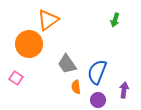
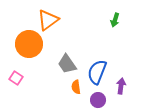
purple arrow: moved 3 px left, 4 px up
